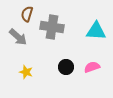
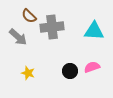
brown semicircle: moved 2 px right, 2 px down; rotated 63 degrees counterclockwise
gray cross: rotated 15 degrees counterclockwise
cyan triangle: moved 2 px left
black circle: moved 4 px right, 4 px down
yellow star: moved 2 px right, 1 px down
